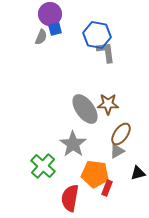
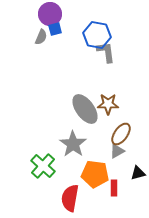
red rectangle: moved 7 px right; rotated 21 degrees counterclockwise
